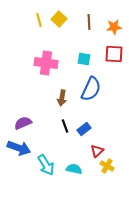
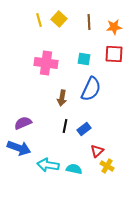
black line: rotated 32 degrees clockwise
cyan arrow: moved 2 px right; rotated 130 degrees clockwise
